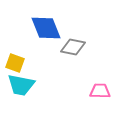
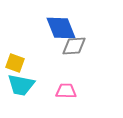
blue diamond: moved 15 px right
gray diamond: moved 1 px right, 1 px up; rotated 15 degrees counterclockwise
pink trapezoid: moved 34 px left
